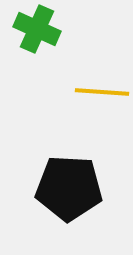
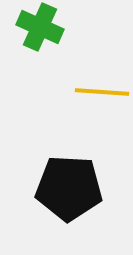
green cross: moved 3 px right, 2 px up
